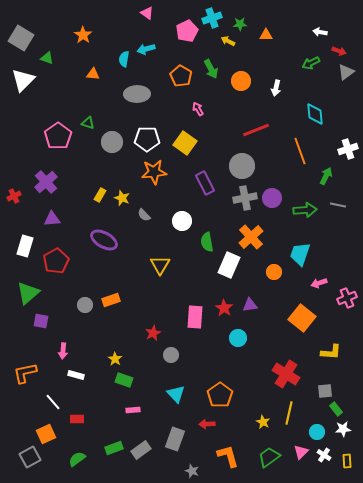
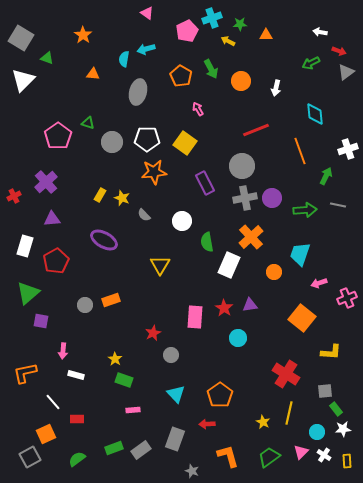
gray ellipse at (137, 94): moved 1 px right, 2 px up; rotated 75 degrees counterclockwise
